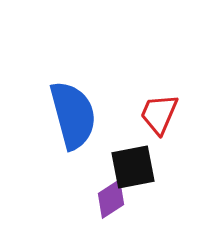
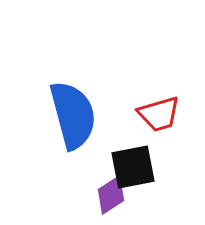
red trapezoid: rotated 129 degrees counterclockwise
purple diamond: moved 4 px up
